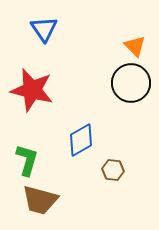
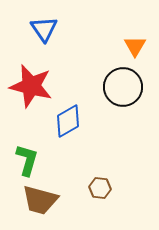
orange triangle: rotated 15 degrees clockwise
black circle: moved 8 px left, 4 px down
red star: moved 1 px left, 4 px up
blue diamond: moved 13 px left, 19 px up
brown hexagon: moved 13 px left, 18 px down
